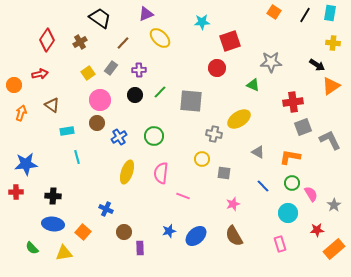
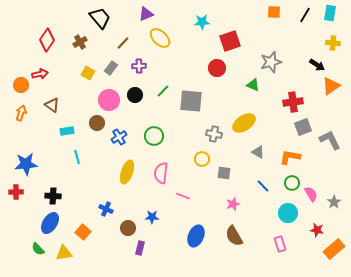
orange square at (274, 12): rotated 32 degrees counterclockwise
black trapezoid at (100, 18): rotated 15 degrees clockwise
gray star at (271, 62): rotated 15 degrees counterclockwise
purple cross at (139, 70): moved 4 px up
yellow square at (88, 73): rotated 24 degrees counterclockwise
orange circle at (14, 85): moved 7 px right
green line at (160, 92): moved 3 px right, 1 px up
pink circle at (100, 100): moved 9 px right
yellow ellipse at (239, 119): moved 5 px right, 4 px down
gray star at (334, 205): moved 3 px up
blue ellipse at (53, 224): moved 3 px left, 1 px up; rotated 65 degrees counterclockwise
red star at (317, 230): rotated 16 degrees clockwise
blue star at (169, 231): moved 17 px left, 14 px up; rotated 16 degrees clockwise
brown circle at (124, 232): moved 4 px right, 4 px up
blue ellipse at (196, 236): rotated 25 degrees counterclockwise
green semicircle at (32, 248): moved 6 px right, 1 px down
purple rectangle at (140, 248): rotated 16 degrees clockwise
